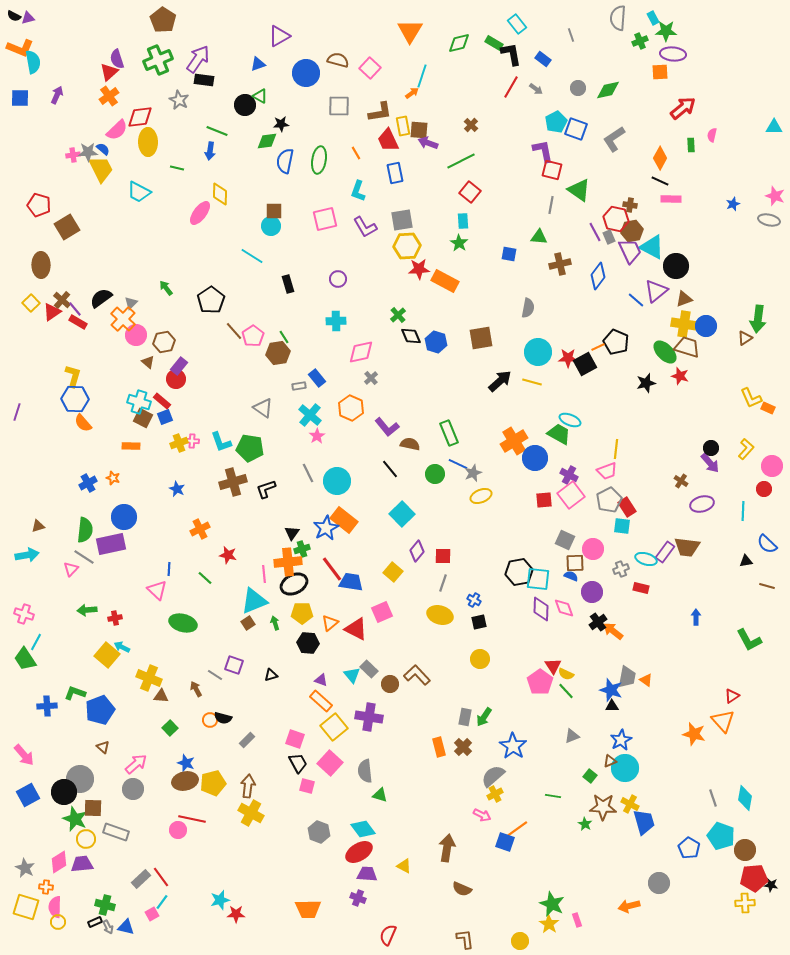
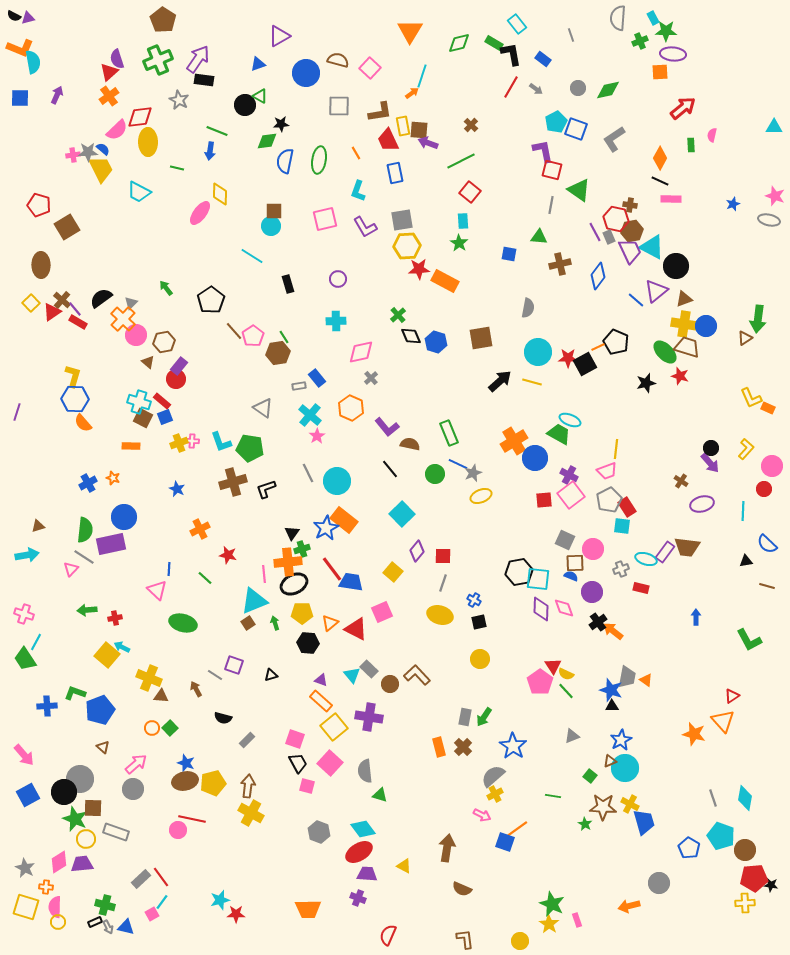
orange circle at (210, 720): moved 58 px left, 8 px down
